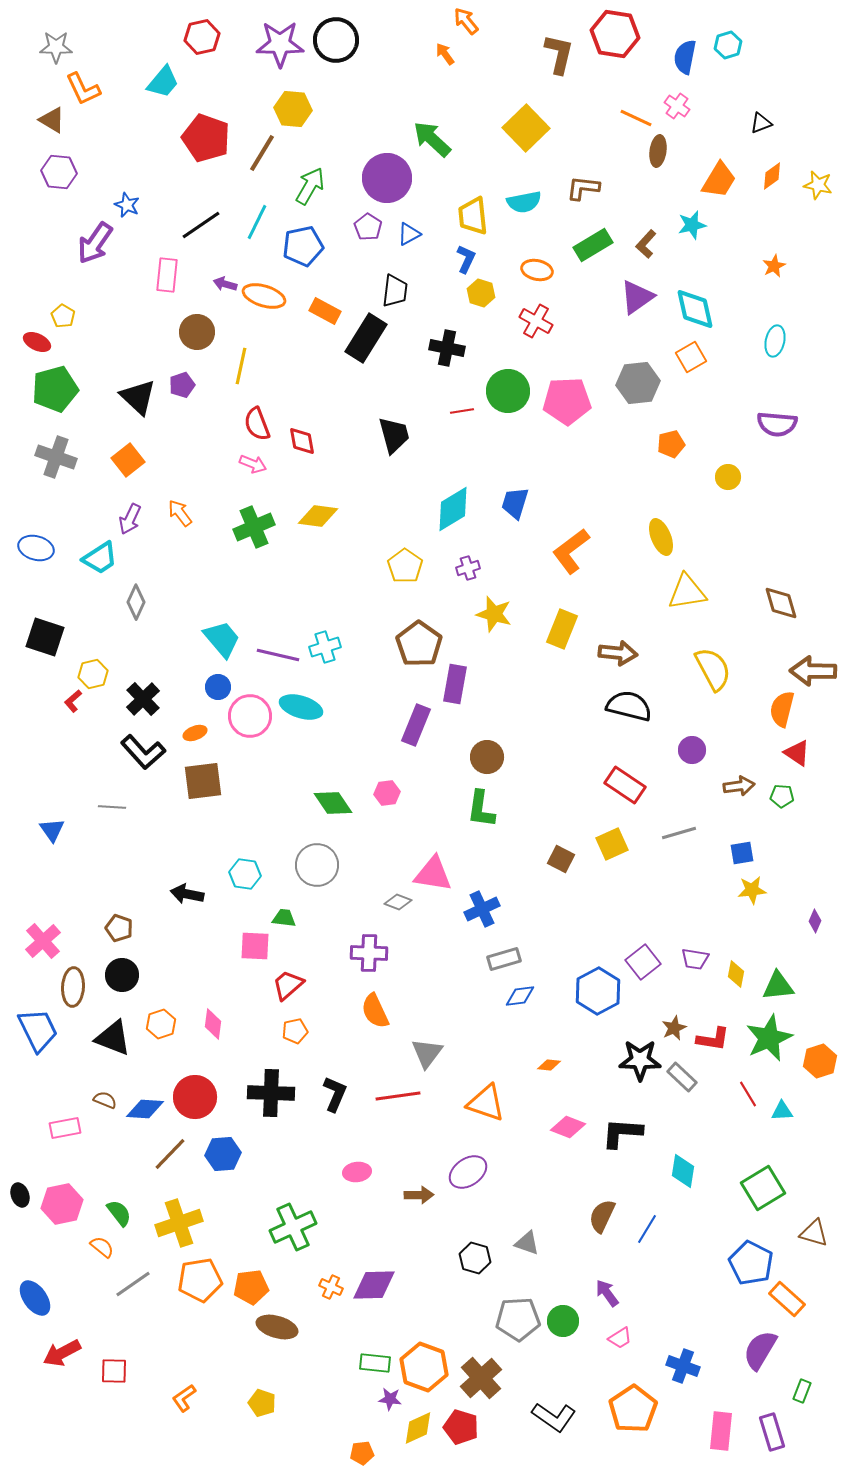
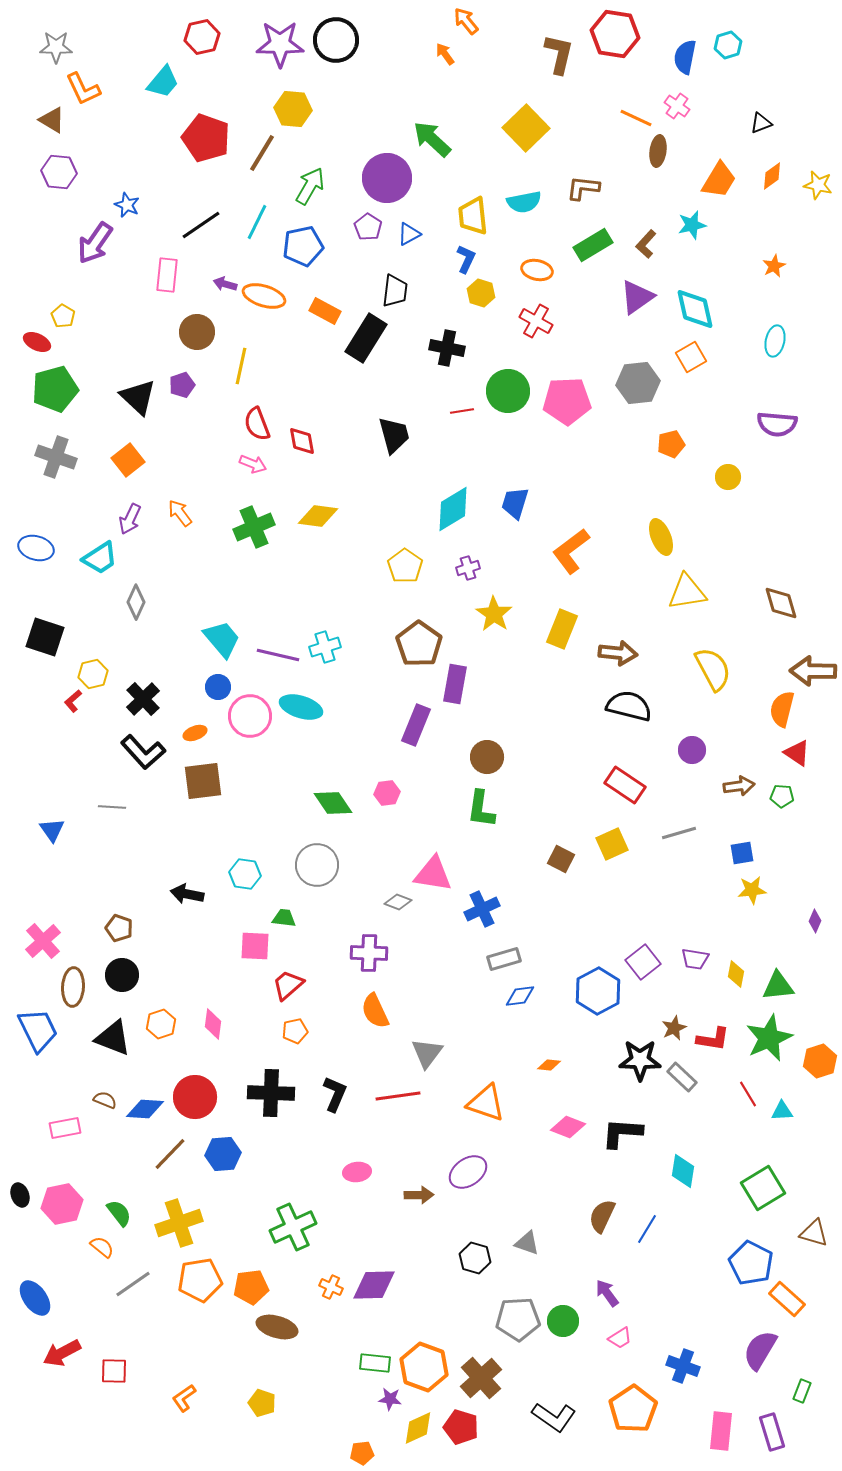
yellow star at (494, 614): rotated 18 degrees clockwise
